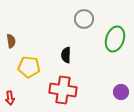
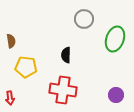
yellow pentagon: moved 3 px left
purple circle: moved 5 px left, 3 px down
